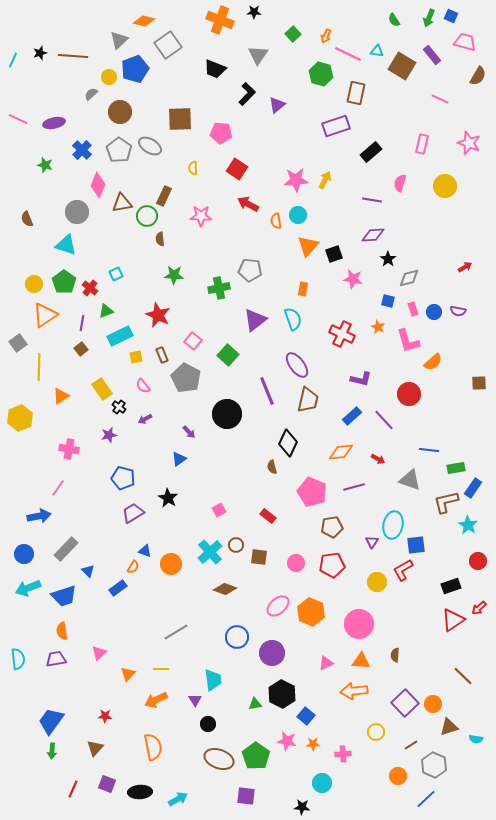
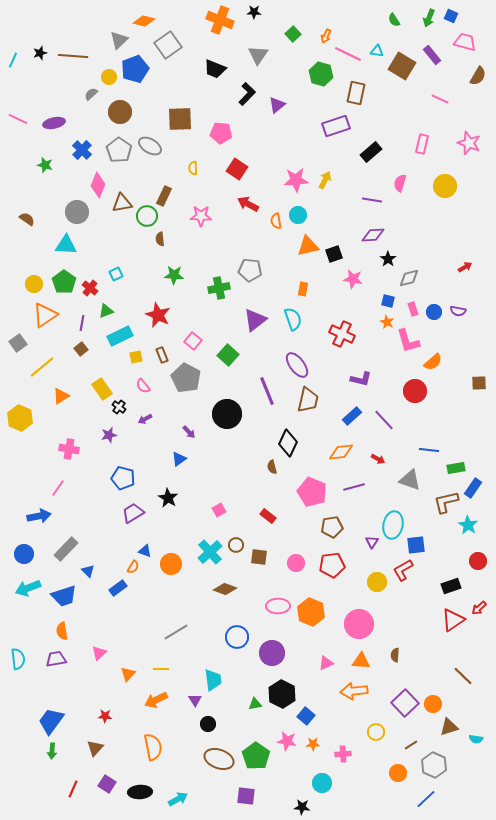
brown semicircle at (27, 219): rotated 147 degrees clockwise
cyan triangle at (66, 245): rotated 15 degrees counterclockwise
orange triangle at (308, 246): rotated 35 degrees clockwise
orange star at (378, 327): moved 9 px right, 5 px up
yellow line at (39, 367): moved 3 px right; rotated 48 degrees clockwise
red circle at (409, 394): moved 6 px right, 3 px up
yellow hexagon at (20, 418): rotated 15 degrees counterclockwise
pink ellipse at (278, 606): rotated 40 degrees clockwise
orange circle at (398, 776): moved 3 px up
purple square at (107, 784): rotated 12 degrees clockwise
